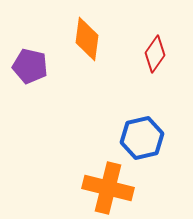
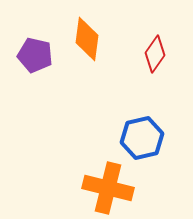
purple pentagon: moved 5 px right, 11 px up
